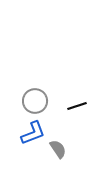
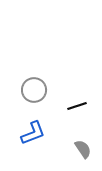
gray circle: moved 1 px left, 11 px up
gray semicircle: moved 25 px right
